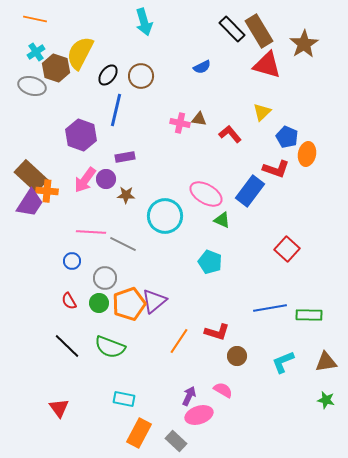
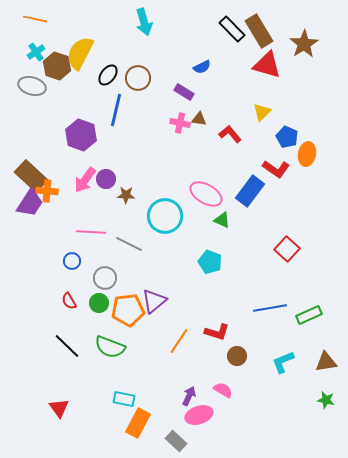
brown hexagon at (56, 68): moved 1 px right, 2 px up
brown circle at (141, 76): moved 3 px left, 2 px down
purple rectangle at (125, 157): moved 59 px right, 65 px up; rotated 42 degrees clockwise
red L-shape at (276, 169): rotated 16 degrees clockwise
gray line at (123, 244): moved 6 px right
orange pentagon at (129, 304): moved 1 px left, 6 px down; rotated 12 degrees clockwise
green rectangle at (309, 315): rotated 25 degrees counterclockwise
orange rectangle at (139, 433): moved 1 px left, 10 px up
